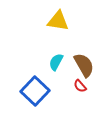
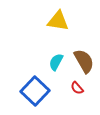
brown semicircle: moved 4 px up
red semicircle: moved 3 px left, 2 px down
